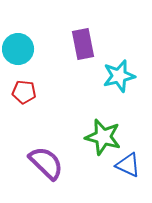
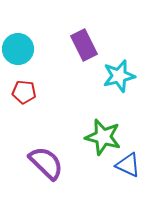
purple rectangle: moved 1 px right, 1 px down; rotated 16 degrees counterclockwise
